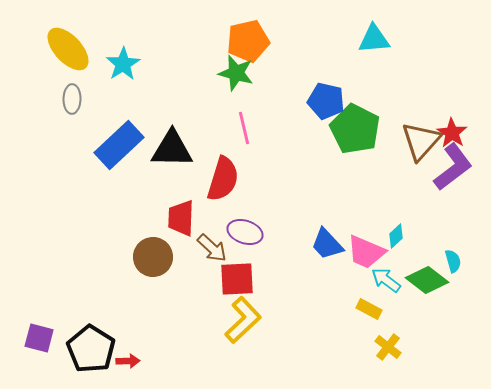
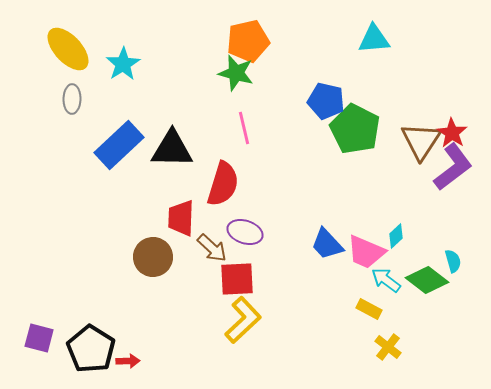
brown triangle: rotated 9 degrees counterclockwise
red semicircle: moved 5 px down
